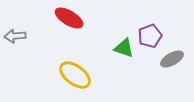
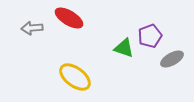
gray arrow: moved 17 px right, 8 px up
yellow ellipse: moved 2 px down
